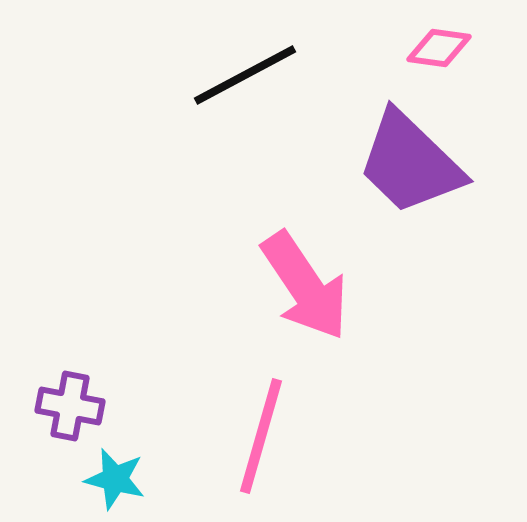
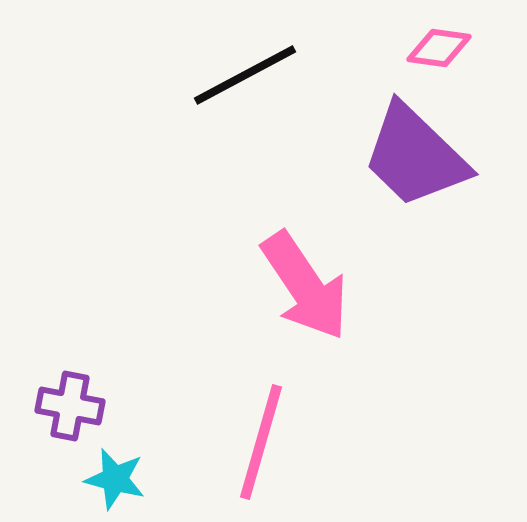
purple trapezoid: moved 5 px right, 7 px up
pink line: moved 6 px down
